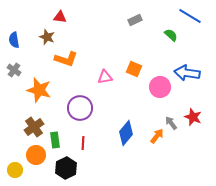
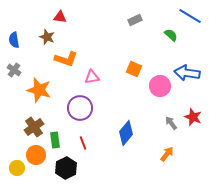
pink triangle: moved 13 px left
pink circle: moved 1 px up
orange arrow: moved 10 px right, 18 px down
red line: rotated 24 degrees counterclockwise
yellow circle: moved 2 px right, 2 px up
